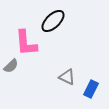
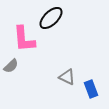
black ellipse: moved 2 px left, 3 px up
pink L-shape: moved 2 px left, 4 px up
blue rectangle: rotated 48 degrees counterclockwise
